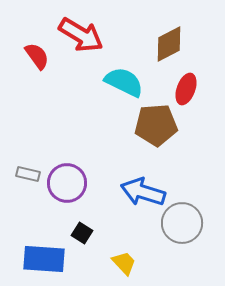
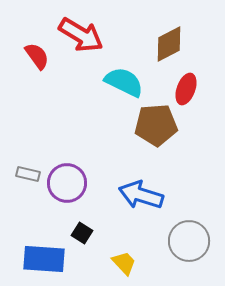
blue arrow: moved 2 px left, 3 px down
gray circle: moved 7 px right, 18 px down
